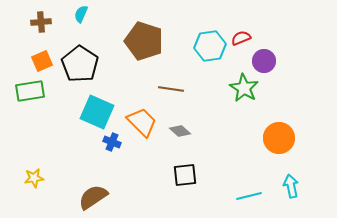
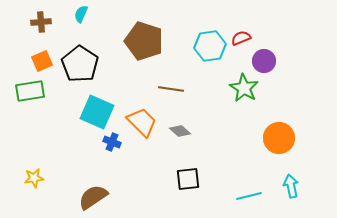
black square: moved 3 px right, 4 px down
